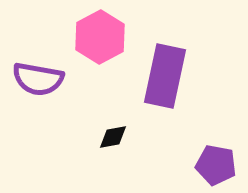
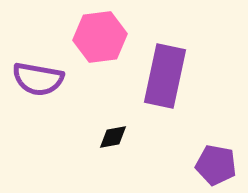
pink hexagon: rotated 21 degrees clockwise
